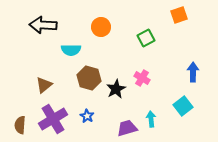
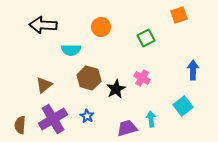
blue arrow: moved 2 px up
